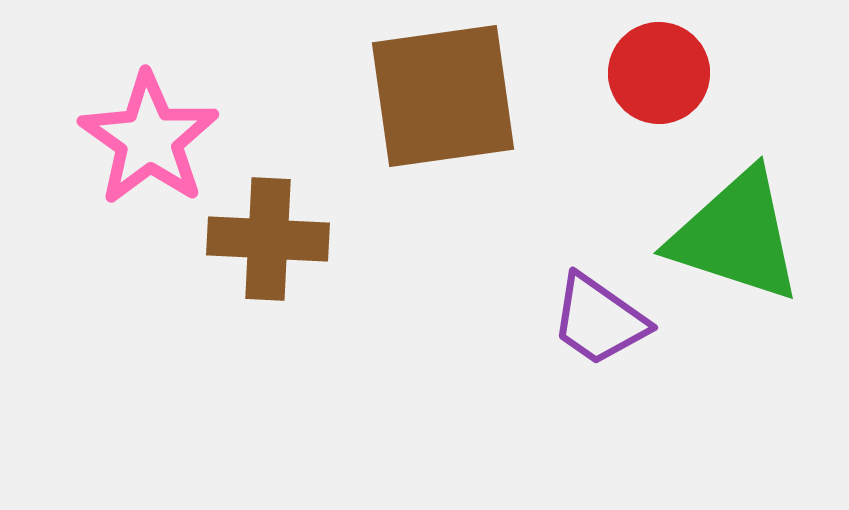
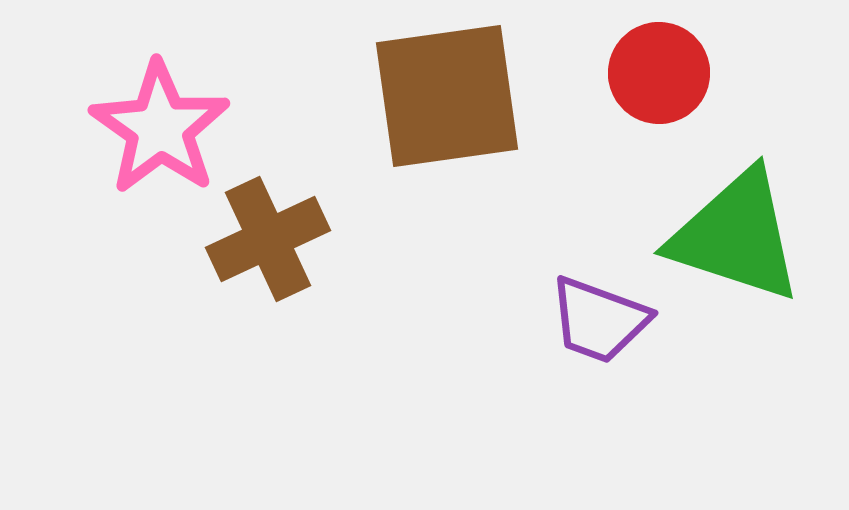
brown square: moved 4 px right
pink star: moved 11 px right, 11 px up
brown cross: rotated 28 degrees counterclockwise
purple trapezoid: rotated 15 degrees counterclockwise
